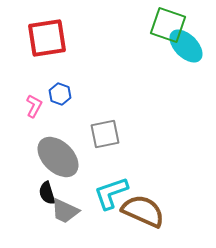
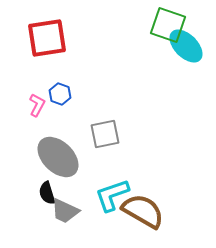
pink L-shape: moved 3 px right, 1 px up
cyan L-shape: moved 1 px right, 2 px down
brown semicircle: rotated 6 degrees clockwise
